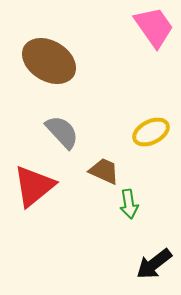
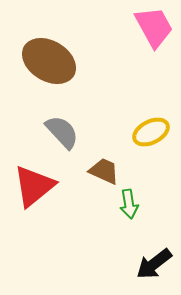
pink trapezoid: rotated 6 degrees clockwise
